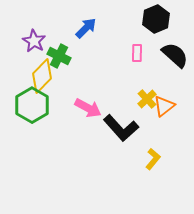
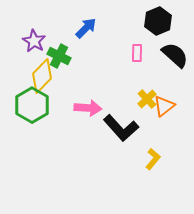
black hexagon: moved 2 px right, 2 px down
pink arrow: rotated 24 degrees counterclockwise
